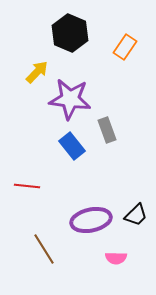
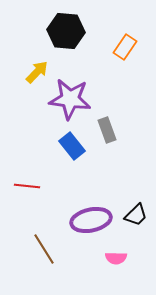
black hexagon: moved 4 px left, 2 px up; rotated 18 degrees counterclockwise
